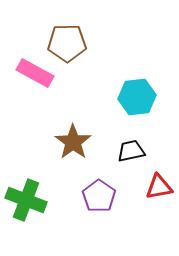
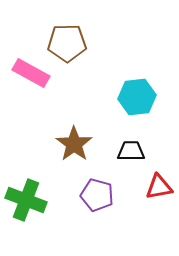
pink rectangle: moved 4 px left
brown star: moved 1 px right, 2 px down
black trapezoid: rotated 12 degrees clockwise
purple pentagon: moved 2 px left, 1 px up; rotated 20 degrees counterclockwise
